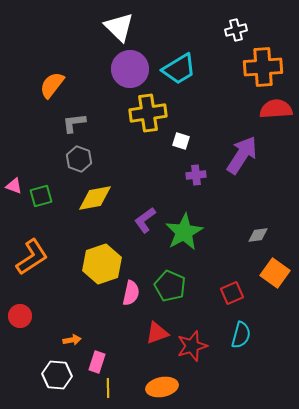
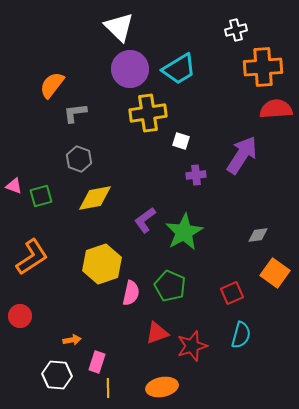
gray L-shape: moved 1 px right, 10 px up
